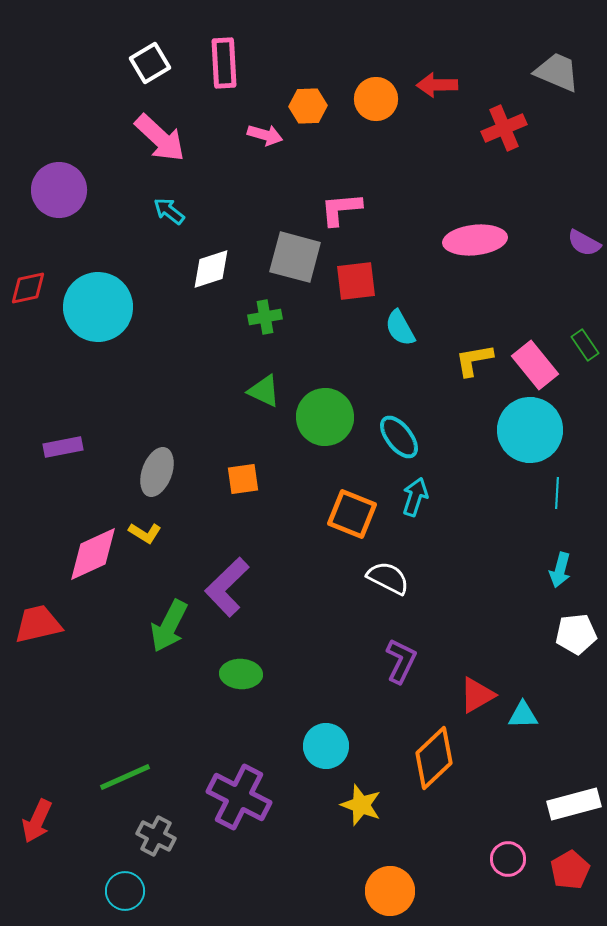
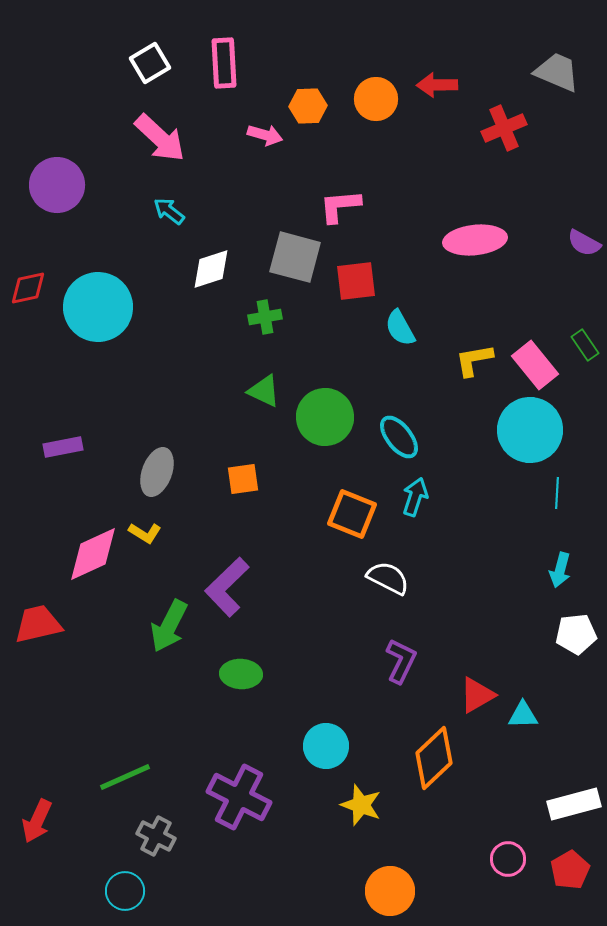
purple circle at (59, 190): moved 2 px left, 5 px up
pink L-shape at (341, 209): moved 1 px left, 3 px up
